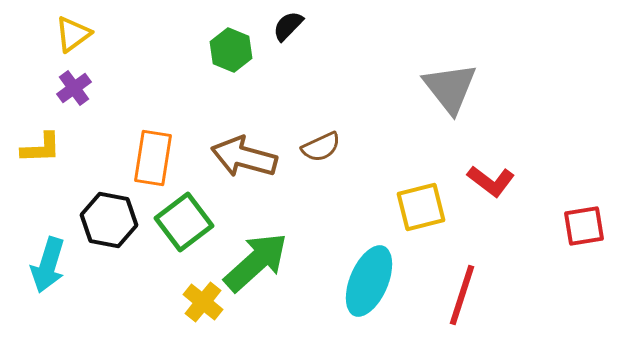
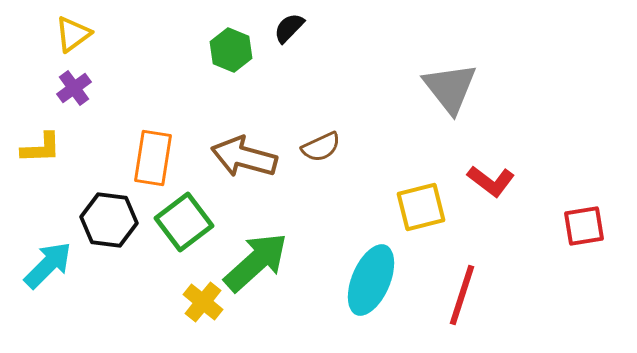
black semicircle: moved 1 px right, 2 px down
black hexagon: rotated 4 degrees counterclockwise
cyan arrow: rotated 152 degrees counterclockwise
cyan ellipse: moved 2 px right, 1 px up
